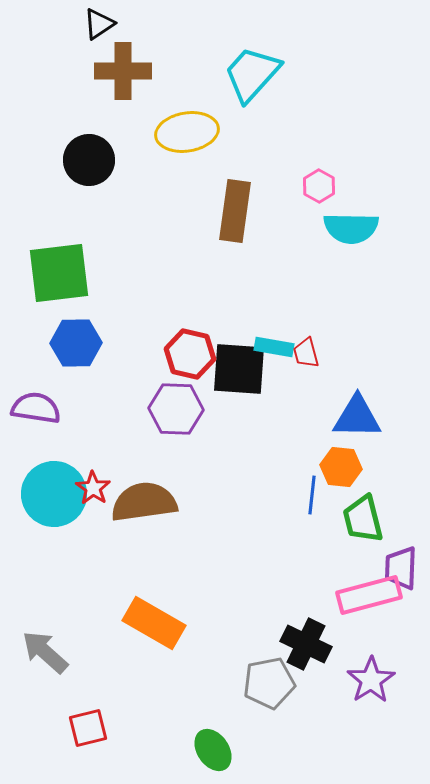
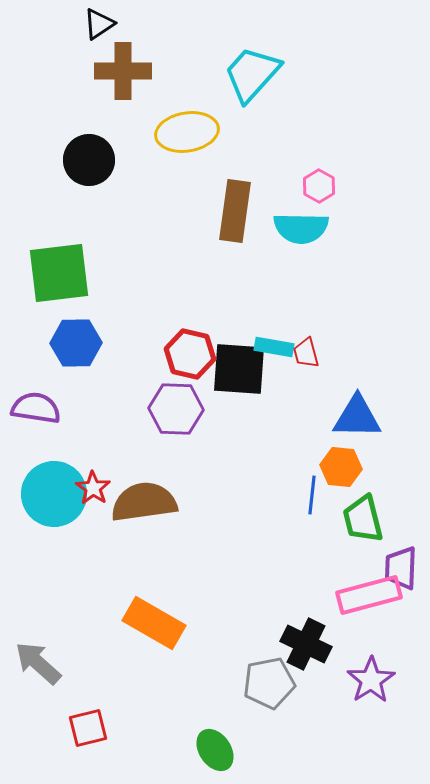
cyan semicircle: moved 50 px left
gray arrow: moved 7 px left, 11 px down
green ellipse: moved 2 px right
